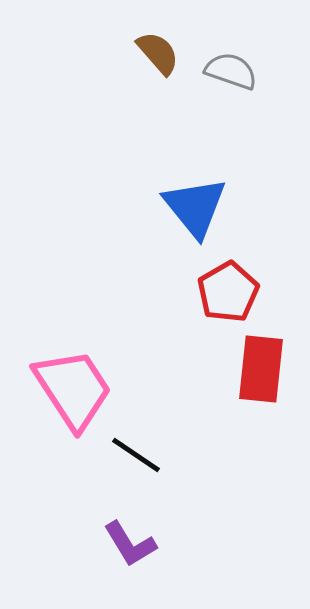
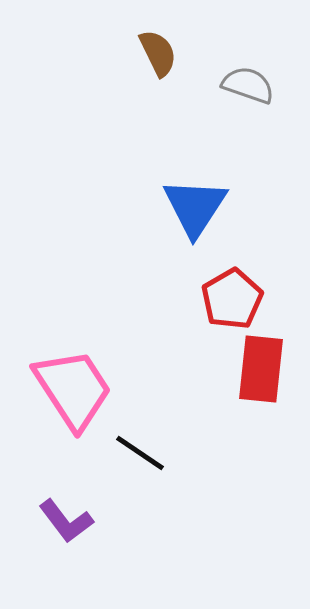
brown semicircle: rotated 15 degrees clockwise
gray semicircle: moved 17 px right, 14 px down
blue triangle: rotated 12 degrees clockwise
red pentagon: moved 4 px right, 7 px down
black line: moved 4 px right, 2 px up
purple L-shape: moved 64 px left, 23 px up; rotated 6 degrees counterclockwise
